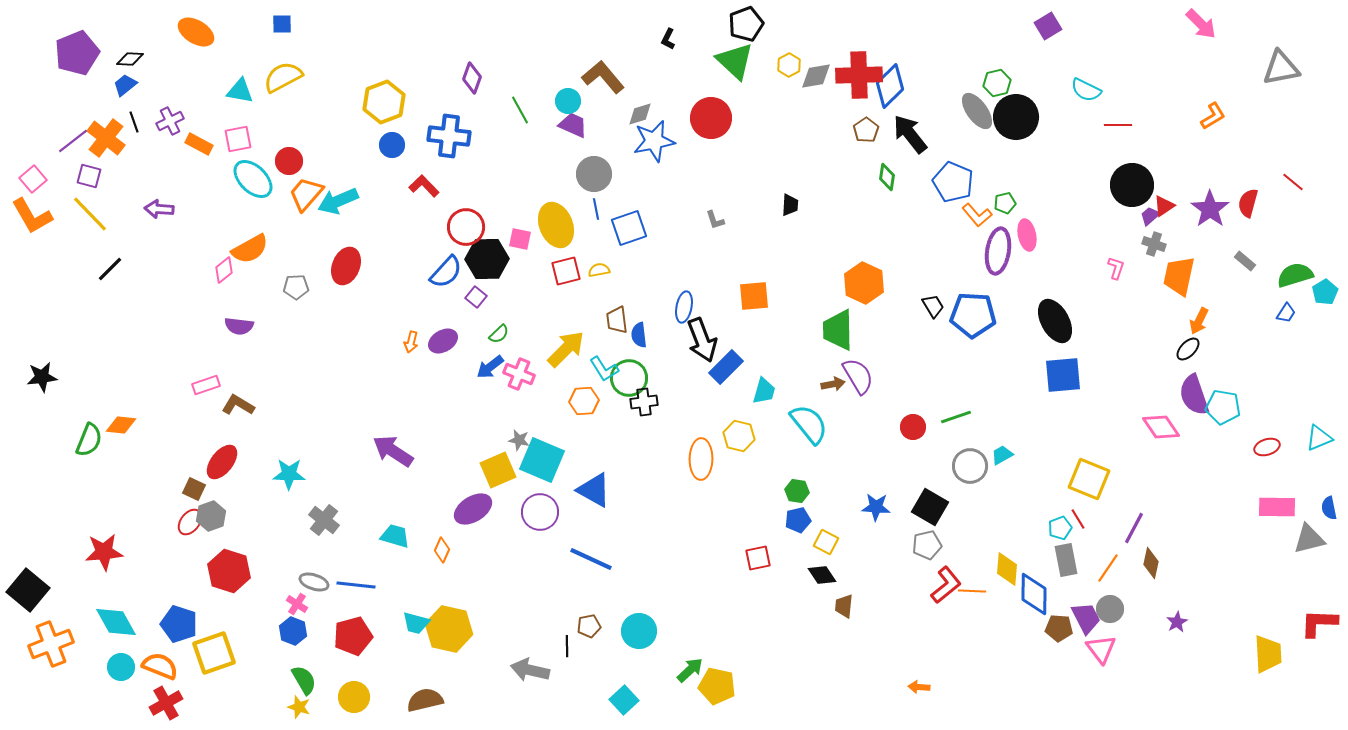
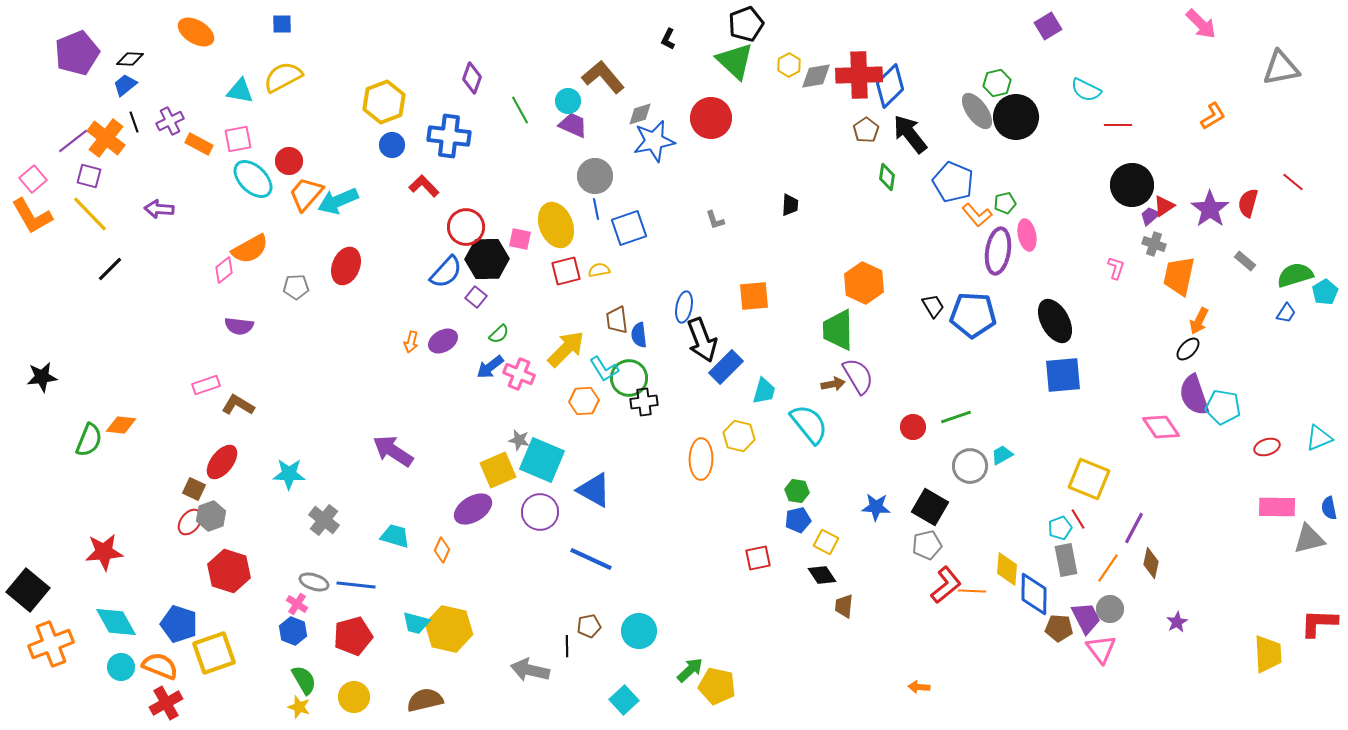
gray circle at (594, 174): moved 1 px right, 2 px down
